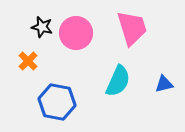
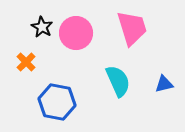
black star: rotated 15 degrees clockwise
orange cross: moved 2 px left, 1 px down
cyan semicircle: rotated 48 degrees counterclockwise
